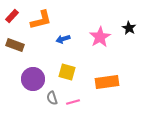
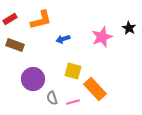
red rectangle: moved 2 px left, 3 px down; rotated 16 degrees clockwise
pink star: moved 2 px right; rotated 10 degrees clockwise
yellow square: moved 6 px right, 1 px up
orange rectangle: moved 12 px left, 7 px down; rotated 55 degrees clockwise
